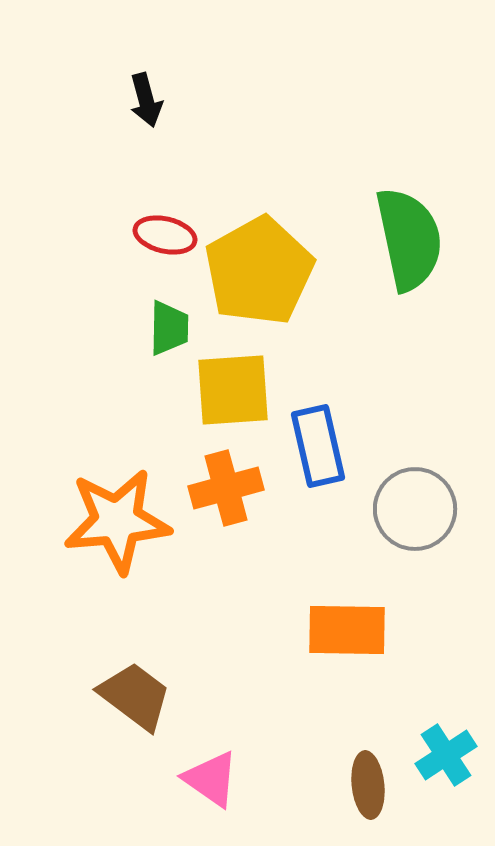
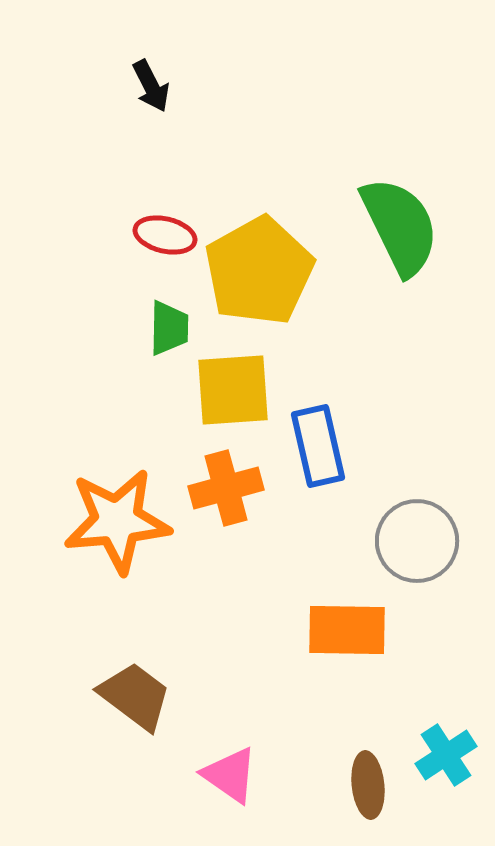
black arrow: moved 5 px right, 14 px up; rotated 12 degrees counterclockwise
green semicircle: moved 9 px left, 13 px up; rotated 14 degrees counterclockwise
gray circle: moved 2 px right, 32 px down
pink triangle: moved 19 px right, 4 px up
